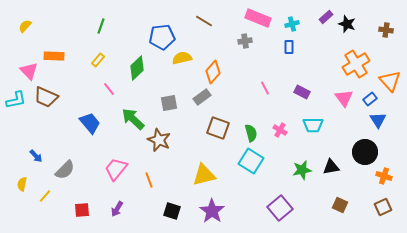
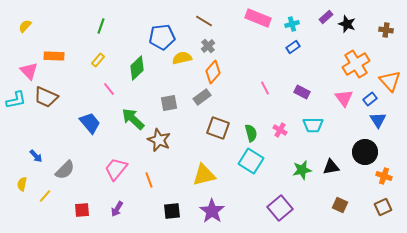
gray cross at (245, 41): moved 37 px left, 5 px down; rotated 32 degrees counterclockwise
blue rectangle at (289, 47): moved 4 px right; rotated 56 degrees clockwise
black square at (172, 211): rotated 24 degrees counterclockwise
